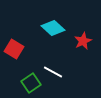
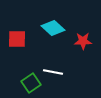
red star: rotated 24 degrees clockwise
red square: moved 3 px right, 10 px up; rotated 30 degrees counterclockwise
white line: rotated 18 degrees counterclockwise
